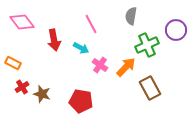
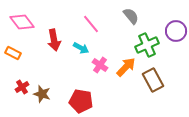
gray semicircle: rotated 132 degrees clockwise
pink line: rotated 12 degrees counterclockwise
purple circle: moved 1 px down
orange rectangle: moved 10 px up
brown rectangle: moved 3 px right, 8 px up
